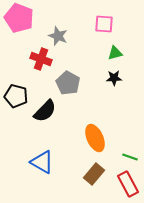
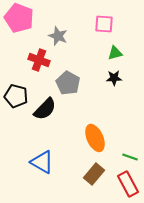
red cross: moved 2 px left, 1 px down
black semicircle: moved 2 px up
